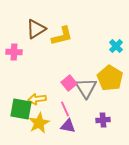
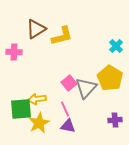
gray triangle: rotated 15 degrees clockwise
green square: rotated 15 degrees counterclockwise
purple cross: moved 12 px right
